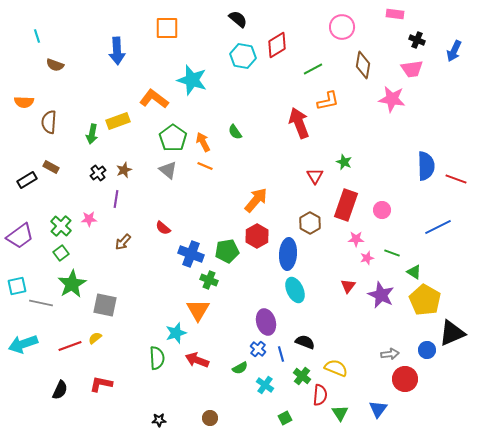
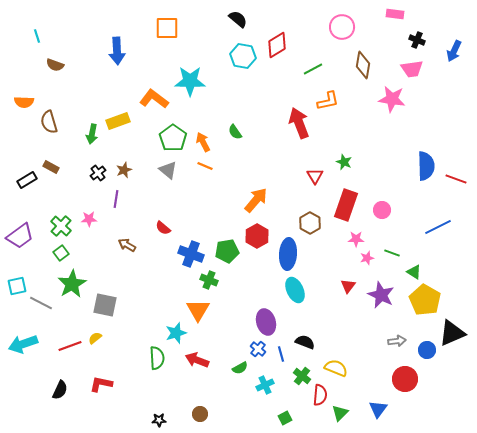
cyan star at (192, 80): moved 2 px left, 1 px down; rotated 16 degrees counterclockwise
brown semicircle at (49, 122): rotated 20 degrees counterclockwise
brown arrow at (123, 242): moved 4 px right, 3 px down; rotated 78 degrees clockwise
gray line at (41, 303): rotated 15 degrees clockwise
gray arrow at (390, 354): moved 7 px right, 13 px up
cyan cross at (265, 385): rotated 30 degrees clockwise
green triangle at (340, 413): rotated 18 degrees clockwise
brown circle at (210, 418): moved 10 px left, 4 px up
